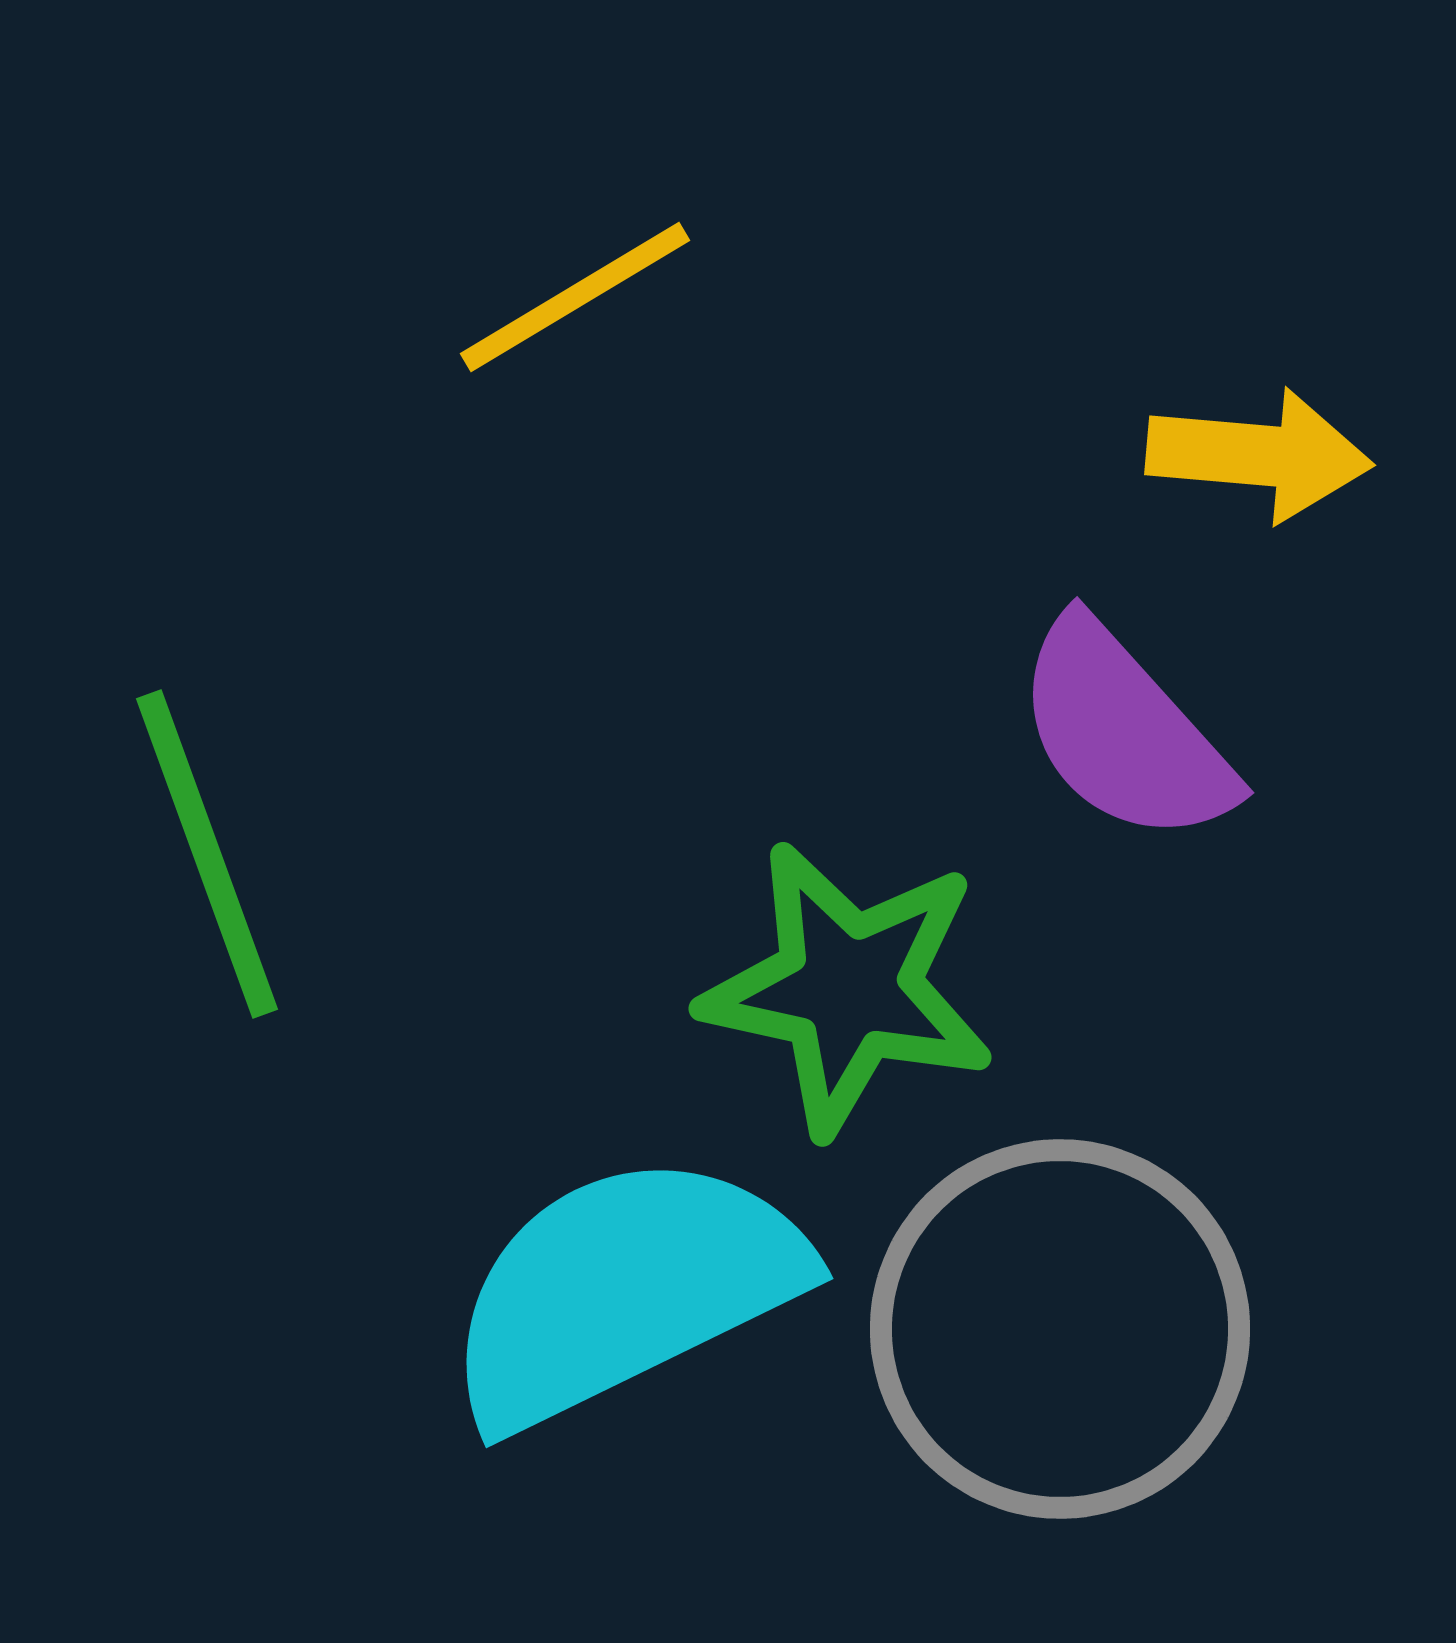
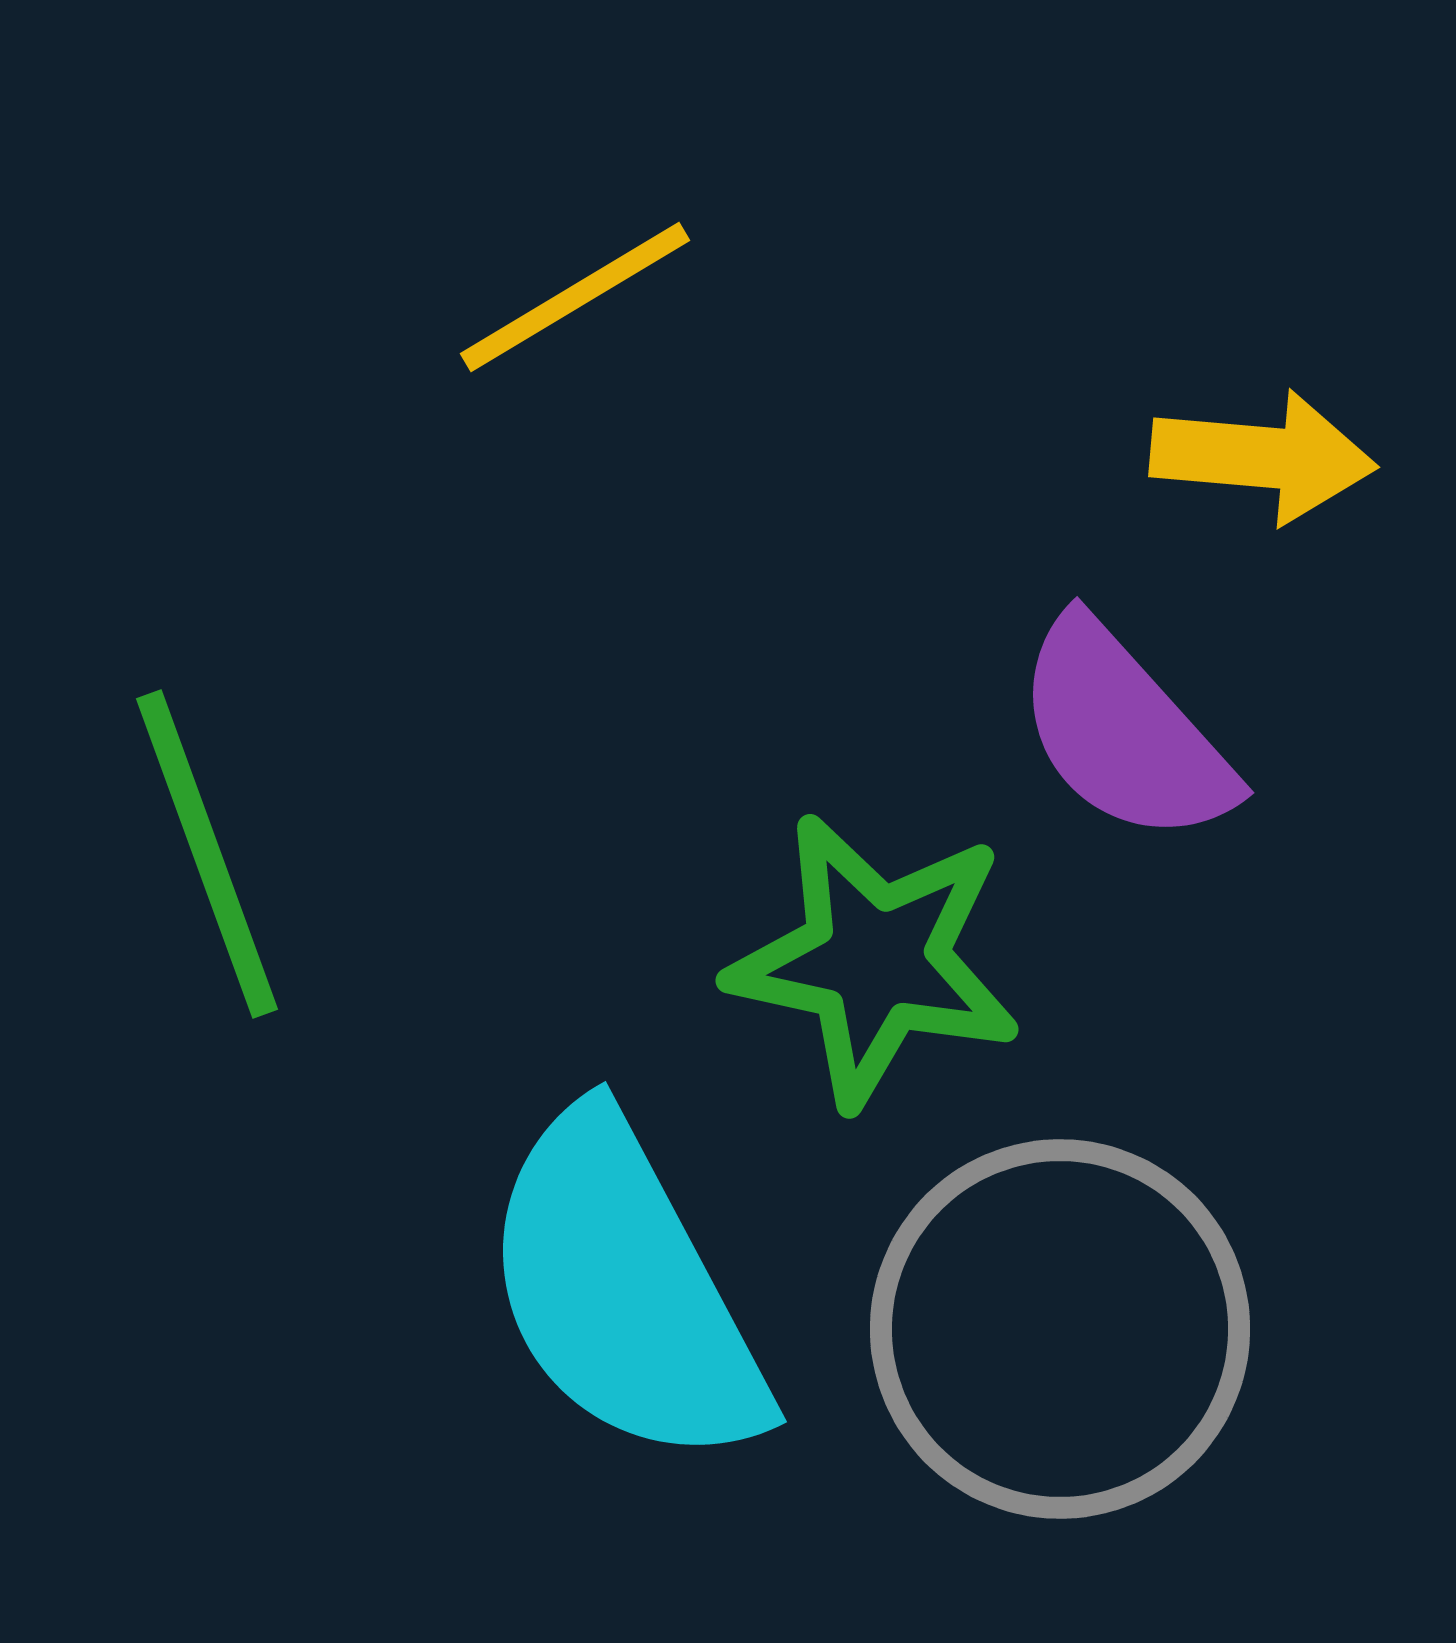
yellow arrow: moved 4 px right, 2 px down
green star: moved 27 px right, 28 px up
cyan semicircle: rotated 92 degrees counterclockwise
